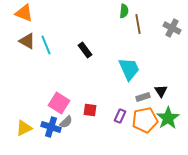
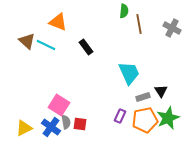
orange triangle: moved 34 px right, 9 px down
brown line: moved 1 px right
brown triangle: rotated 12 degrees clockwise
cyan line: rotated 42 degrees counterclockwise
black rectangle: moved 1 px right, 3 px up
cyan trapezoid: moved 4 px down
pink square: moved 2 px down
red square: moved 10 px left, 14 px down
green star: rotated 10 degrees clockwise
gray semicircle: rotated 56 degrees counterclockwise
blue cross: rotated 18 degrees clockwise
